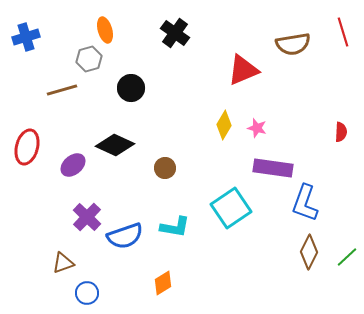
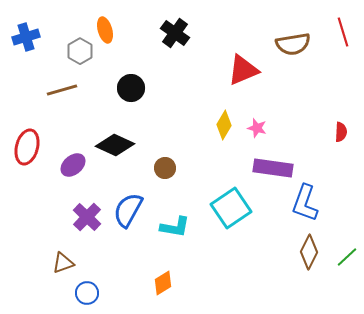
gray hexagon: moved 9 px left, 8 px up; rotated 15 degrees counterclockwise
blue semicircle: moved 3 px right, 26 px up; rotated 138 degrees clockwise
